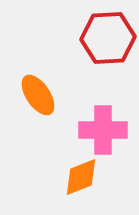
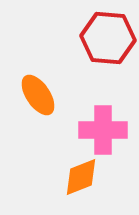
red hexagon: rotated 8 degrees clockwise
